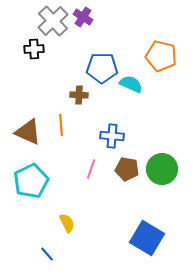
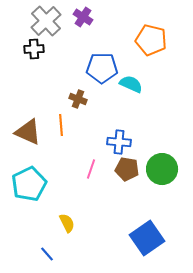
gray cross: moved 7 px left
orange pentagon: moved 10 px left, 16 px up
brown cross: moved 1 px left, 4 px down; rotated 18 degrees clockwise
blue cross: moved 7 px right, 6 px down
cyan pentagon: moved 2 px left, 3 px down
blue square: rotated 24 degrees clockwise
